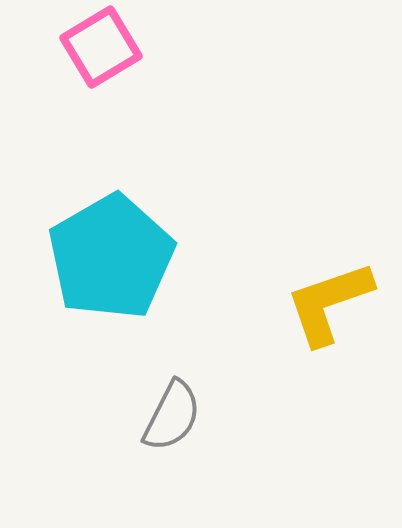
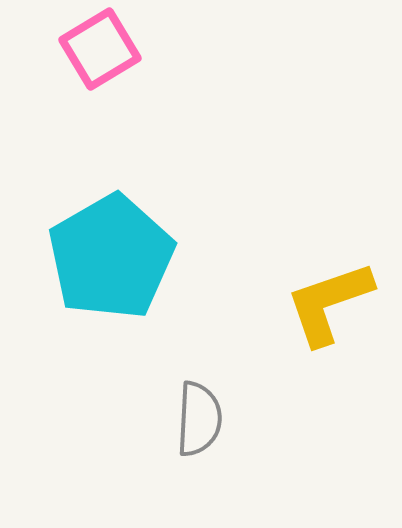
pink square: moved 1 px left, 2 px down
gray semicircle: moved 27 px right, 3 px down; rotated 24 degrees counterclockwise
